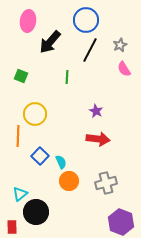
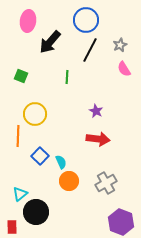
gray cross: rotated 15 degrees counterclockwise
